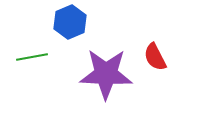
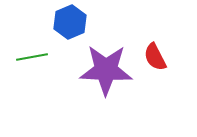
purple star: moved 4 px up
